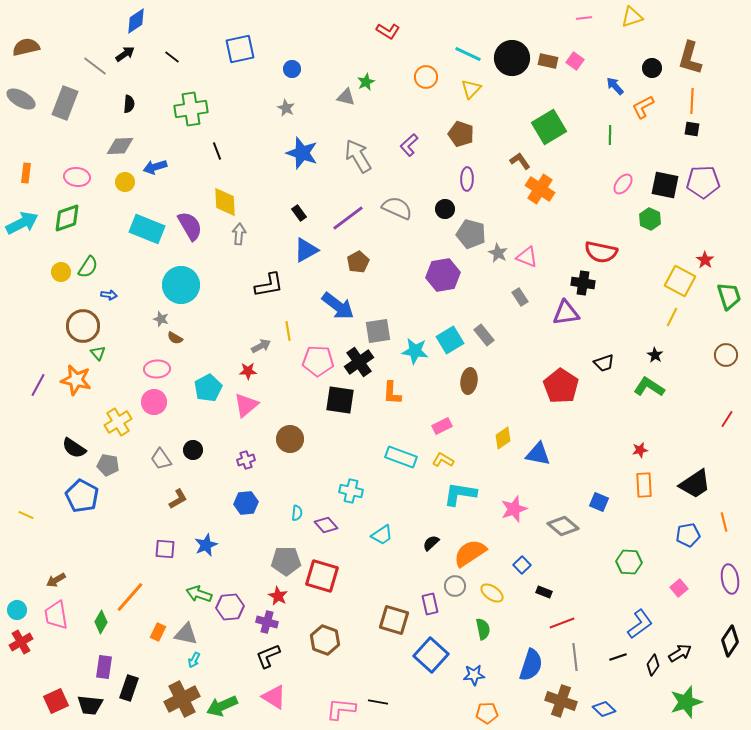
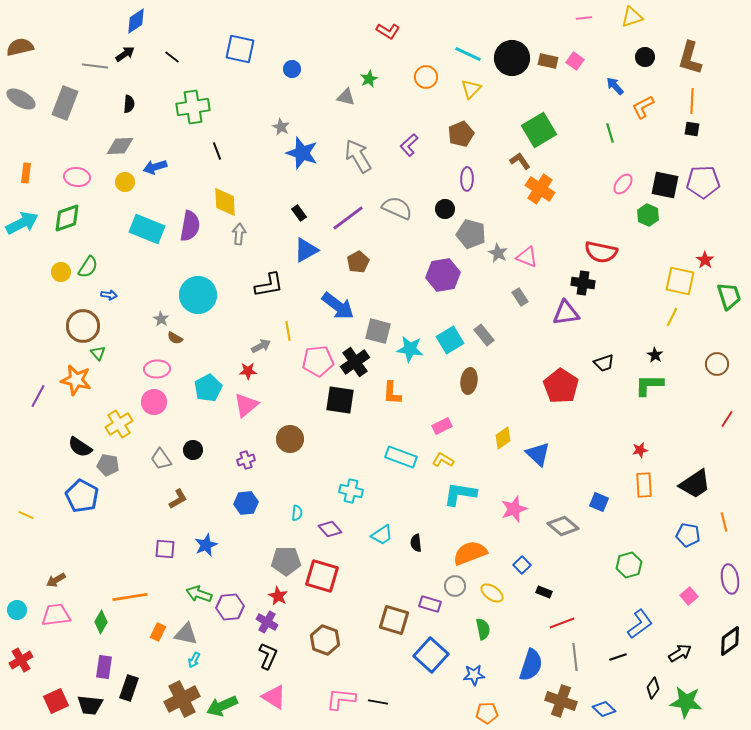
brown semicircle at (26, 47): moved 6 px left
blue square at (240, 49): rotated 24 degrees clockwise
gray line at (95, 66): rotated 30 degrees counterclockwise
black circle at (652, 68): moved 7 px left, 11 px up
green star at (366, 82): moved 3 px right, 3 px up
gray star at (286, 108): moved 5 px left, 19 px down
green cross at (191, 109): moved 2 px right, 2 px up
green square at (549, 127): moved 10 px left, 3 px down
brown pentagon at (461, 134): rotated 30 degrees clockwise
green line at (610, 135): moved 2 px up; rotated 18 degrees counterclockwise
green hexagon at (650, 219): moved 2 px left, 4 px up
purple semicircle at (190, 226): rotated 40 degrees clockwise
yellow square at (680, 281): rotated 16 degrees counterclockwise
cyan circle at (181, 285): moved 17 px right, 10 px down
gray star at (161, 319): rotated 14 degrees clockwise
gray square at (378, 331): rotated 24 degrees clockwise
cyan star at (415, 351): moved 5 px left, 2 px up
brown circle at (726, 355): moved 9 px left, 9 px down
pink pentagon at (318, 361): rotated 8 degrees counterclockwise
black cross at (359, 362): moved 4 px left
purple line at (38, 385): moved 11 px down
green L-shape at (649, 387): moved 2 px up; rotated 32 degrees counterclockwise
yellow cross at (118, 422): moved 1 px right, 2 px down
black semicircle at (74, 448): moved 6 px right, 1 px up
blue triangle at (538, 454): rotated 32 degrees clockwise
purple diamond at (326, 525): moved 4 px right, 4 px down
blue pentagon at (688, 535): rotated 20 degrees clockwise
black semicircle at (431, 543): moved 15 px left; rotated 54 degrees counterclockwise
orange semicircle at (470, 553): rotated 12 degrees clockwise
green hexagon at (629, 562): moved 3 px down; rotated 20 degrees counterclockwise
pink square at (679, 588): moved 10 px right, 8 px down
orange line at (130, 597): rotated 40 degrees clockwise
purple rectangle at (430, 604): rotated 60 degrees counterclockwise
pink trapezoid at (56, 615): rotated 92 degrees clockwise
purple cross at (267, 622): rotated 15 degrees clockwise
black diamond at (730, 641): rotated 20 degrees clockwise
red cross at (21, 642): moved 18 px down
black L-shape at (268, 656): rotated 136 degrees clockwise
black diamond at (653, 665): moved 23 px down
green star at (686, 702): rotated 24 degrees clockwise
pink L-shape at (341, 709): moved 10 px up
